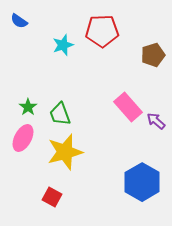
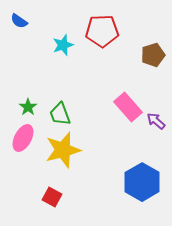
yellow star: moved 2 px left, 2 px up
